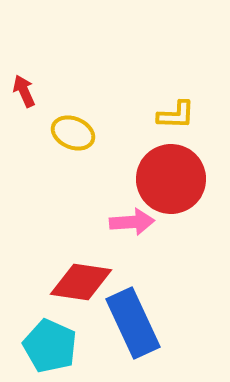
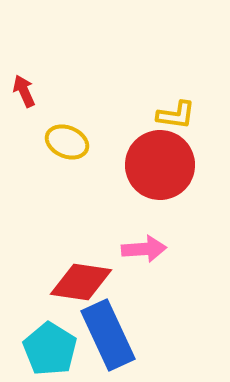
yellow L-shape: rotated 6 degrees clockwise
yellow ellipse: moved 6 px left, 9 px down
red circle: moved 11 px left, 14 px up
pink arrow: moved 12 px right, 27 px down
blue rectangle: moved 25 px left, 12 px down
cyan pentagon: moved 3 px down; rotated 8 degrees clockwise
